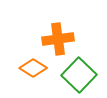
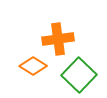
orange diamond: moved 2 px up
